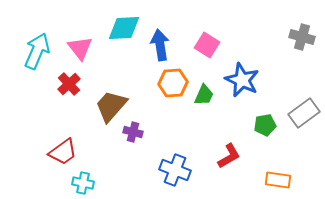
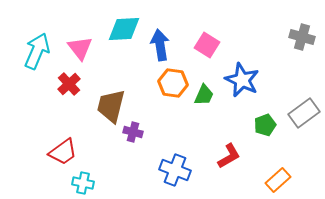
cyan diamond: moved 1 px down
orange hexagon: rotated 12 degrees clockwise
brown trapezoid: rotated 27 degrees counterclockwise
green pentagon: rotated 10 degrees counterclockwise
orange rectangle: rotated 50 degrees counterclockwise
